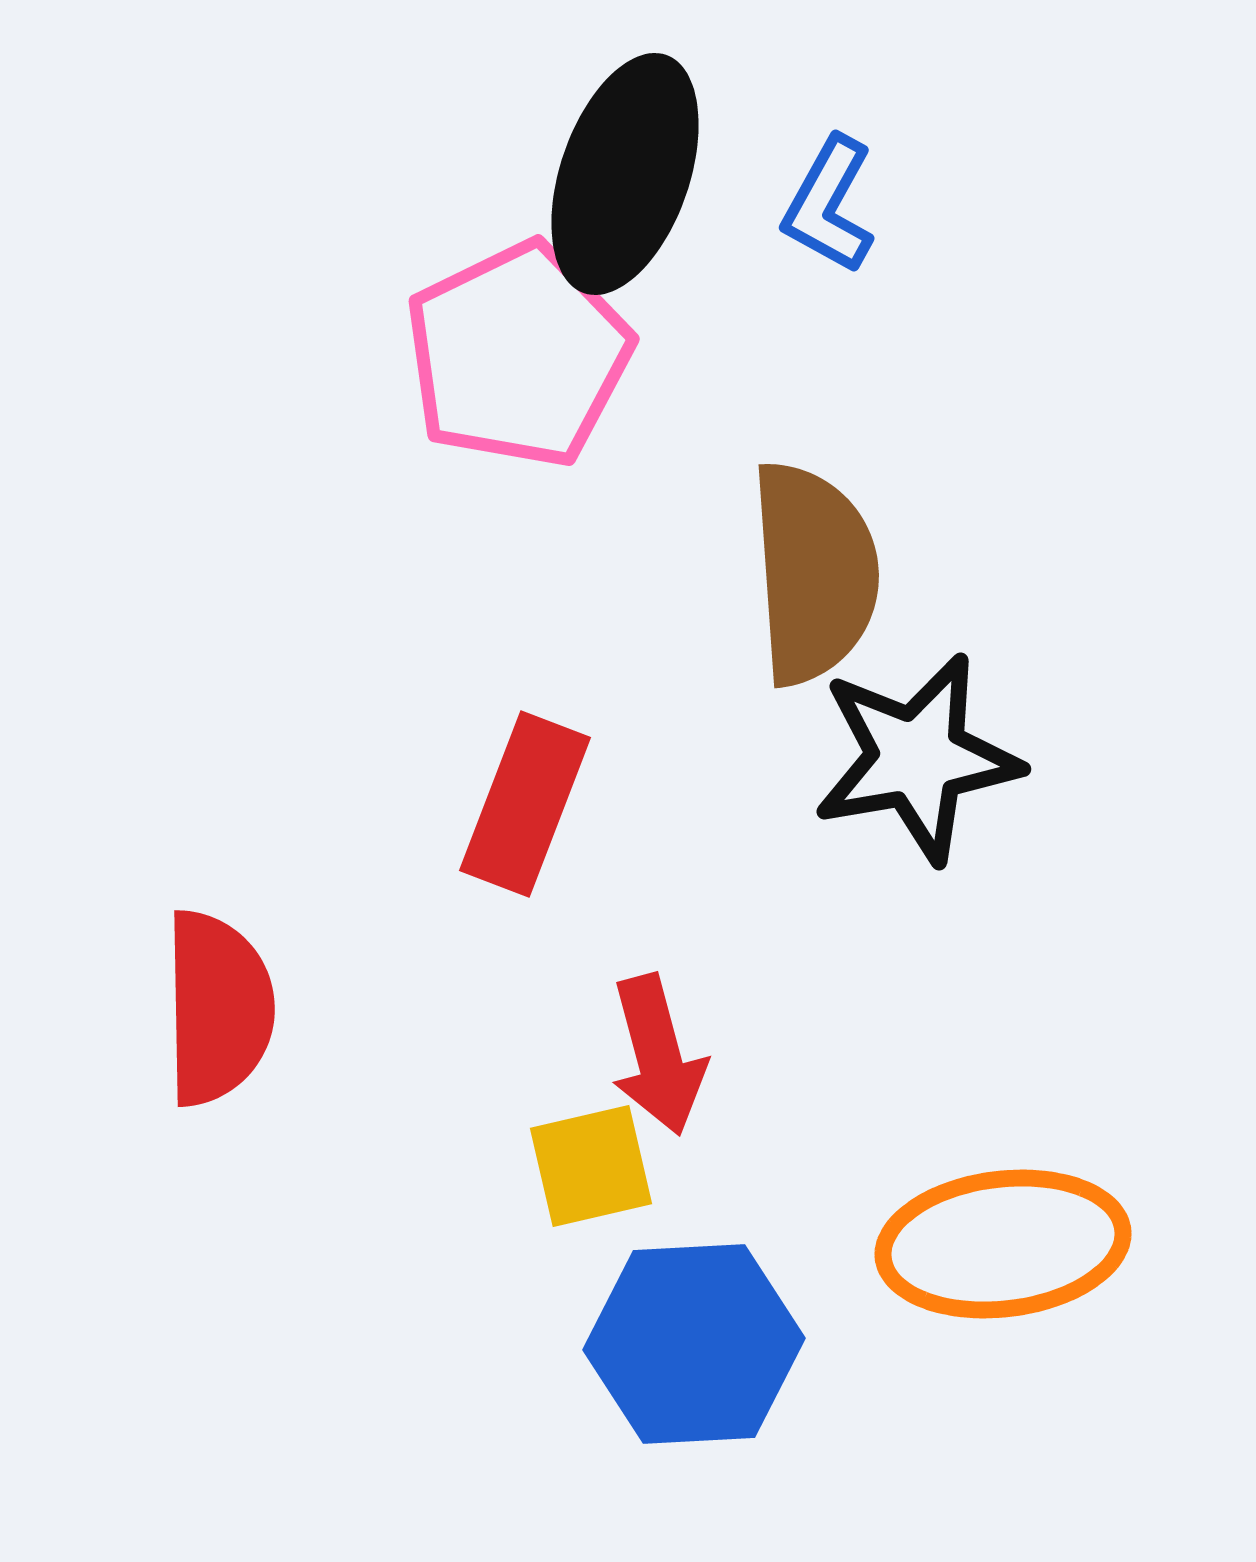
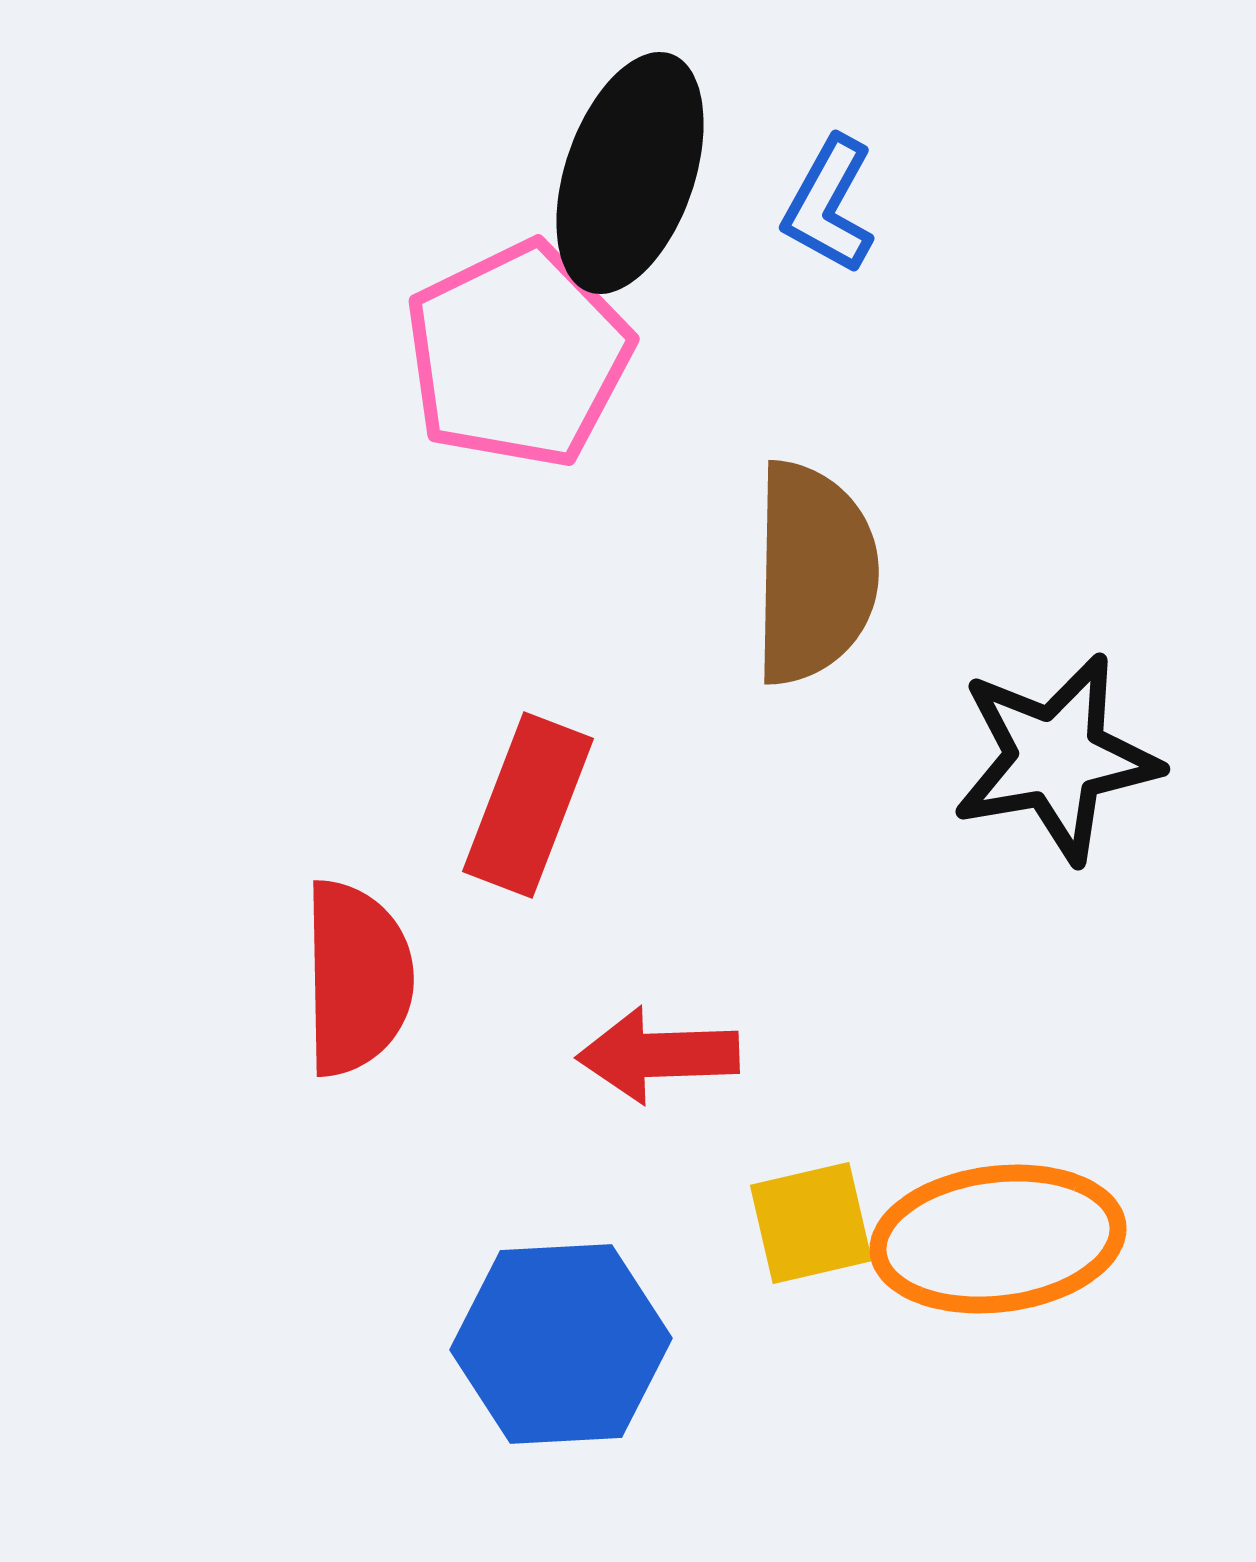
black ellipse: moved 5 px right, 1 px up
brown semicircle: rotated 5 degrees clockwise
black star: moved 139 px right
red rectangle: moved 3 px right, 1 px down
red semicircle: moved 139 px right, 30 px up
red arrow: rotated 103 degrees clockwise
yellow square: moved 220 px right, 57 px down
orange ellipse: moved 5 px left, 5 px up
blue hexagon: moved 133 px left
